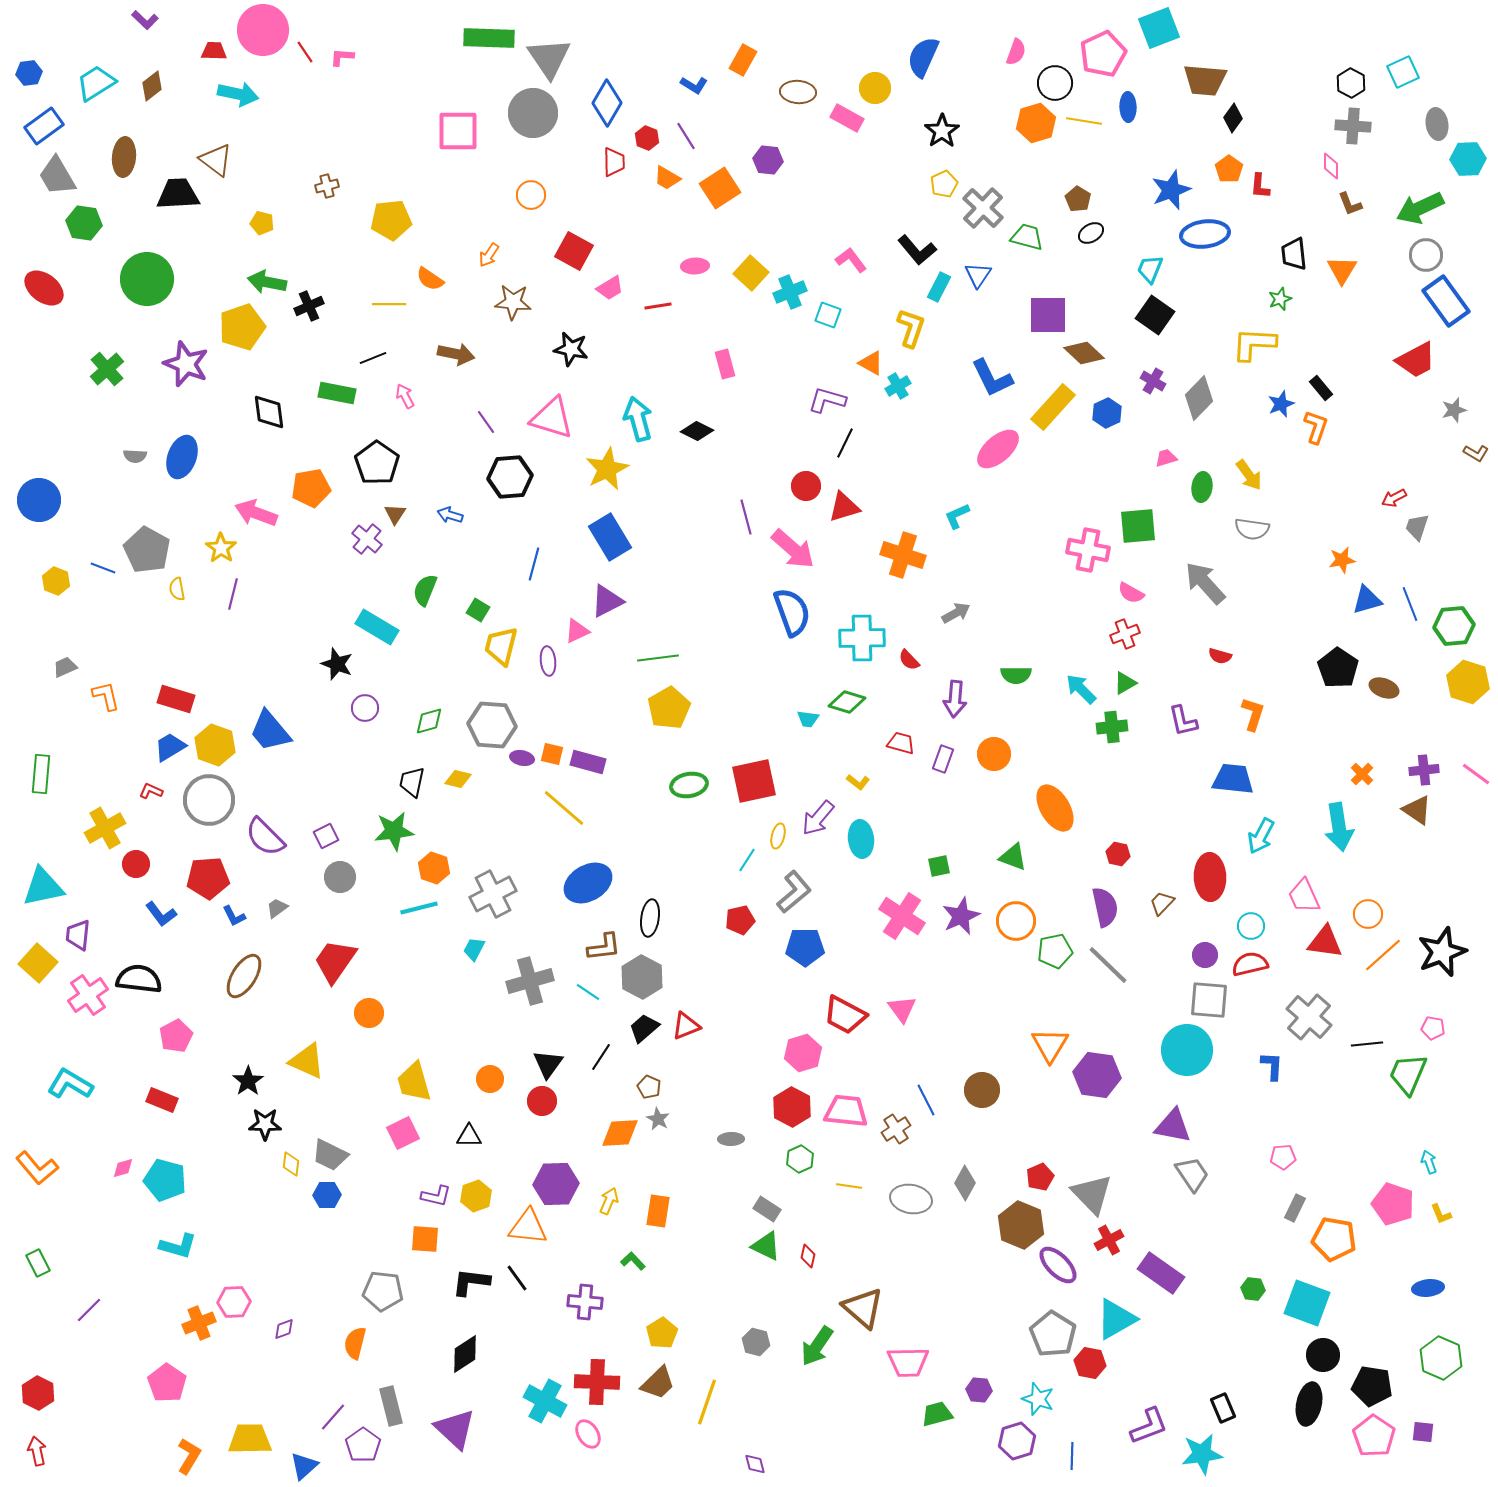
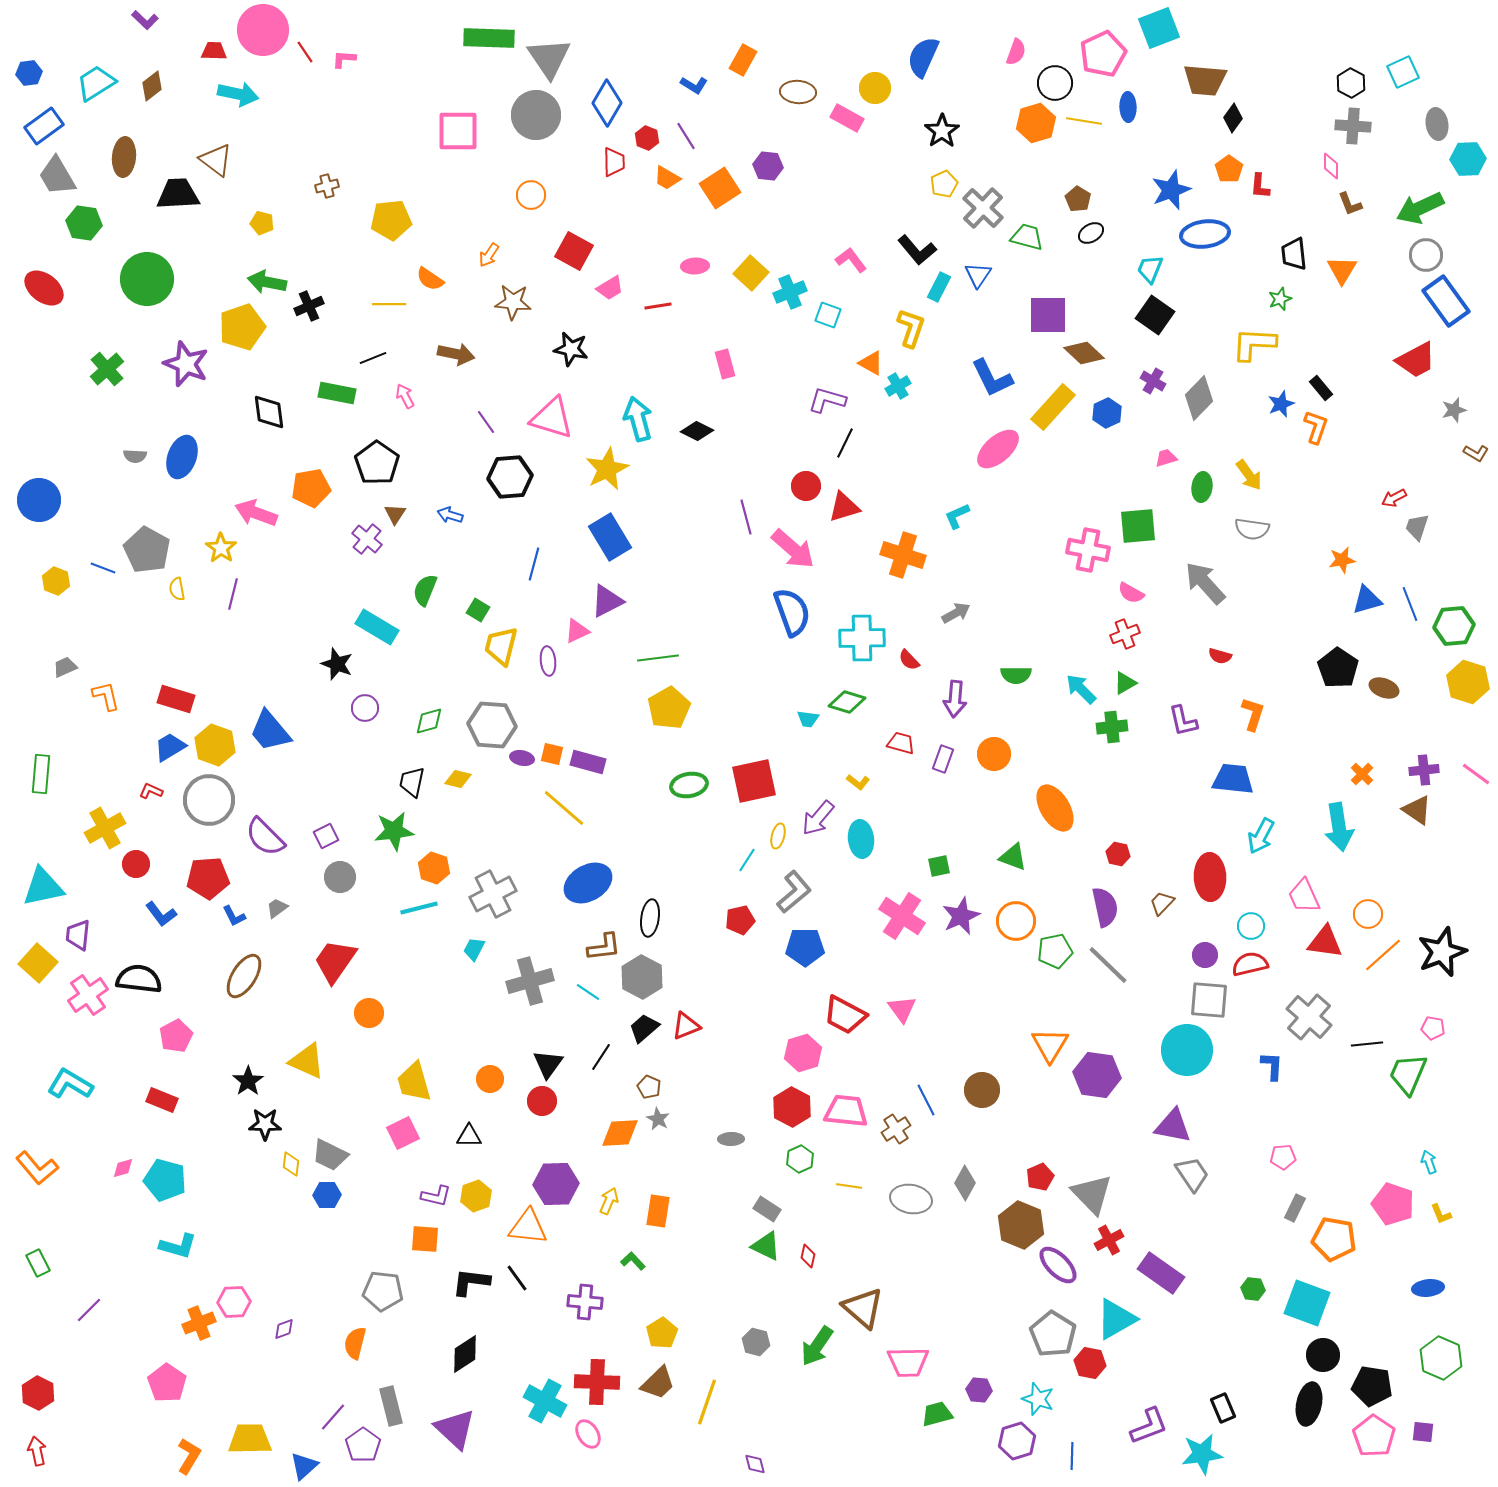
pink L-shape at (342, 57): moved 2 px right, 2 px down
gray circle at (533, 113): moved 3 px right, 2 px down
purple hexagon at (768, 160): moved 6 px down
